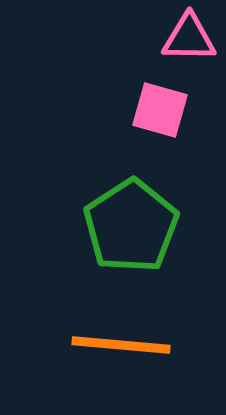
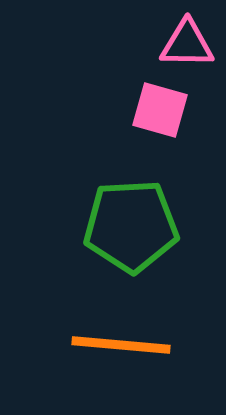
pink triangle: moved 2 px left, 6 px down
green pentagon: rotated 30 degrees clockwise
